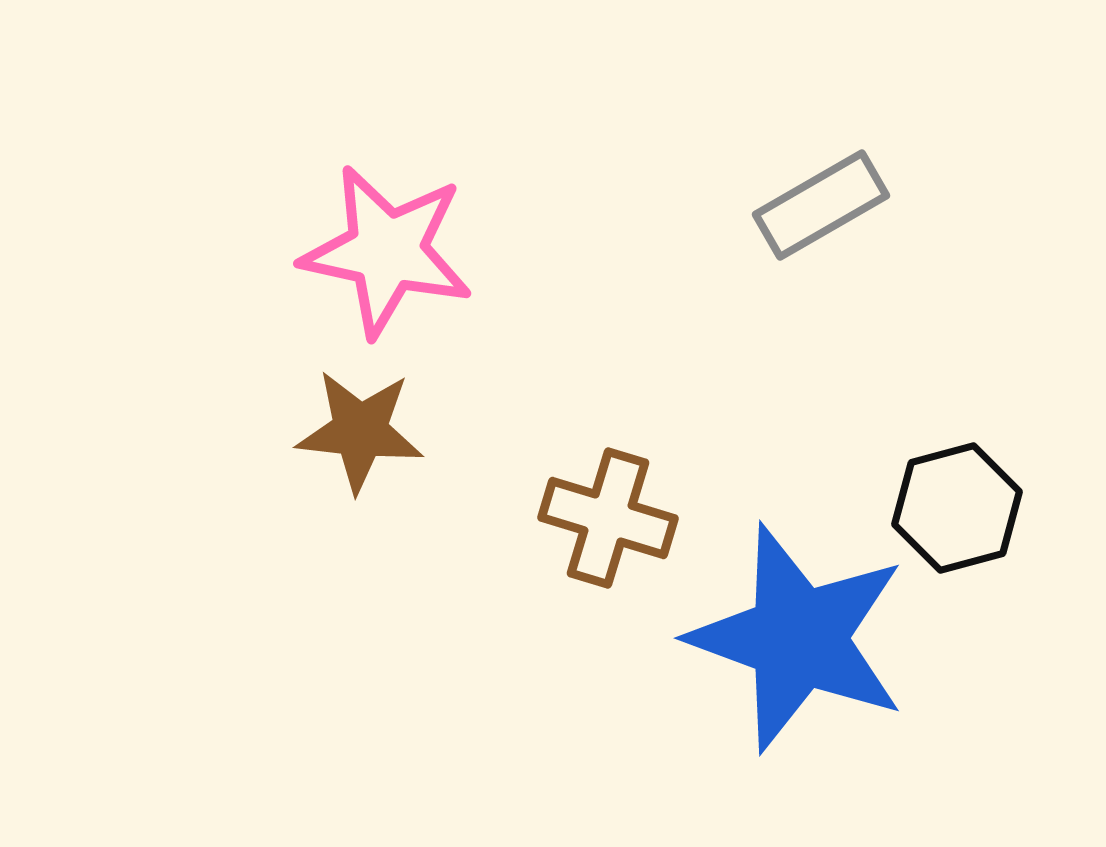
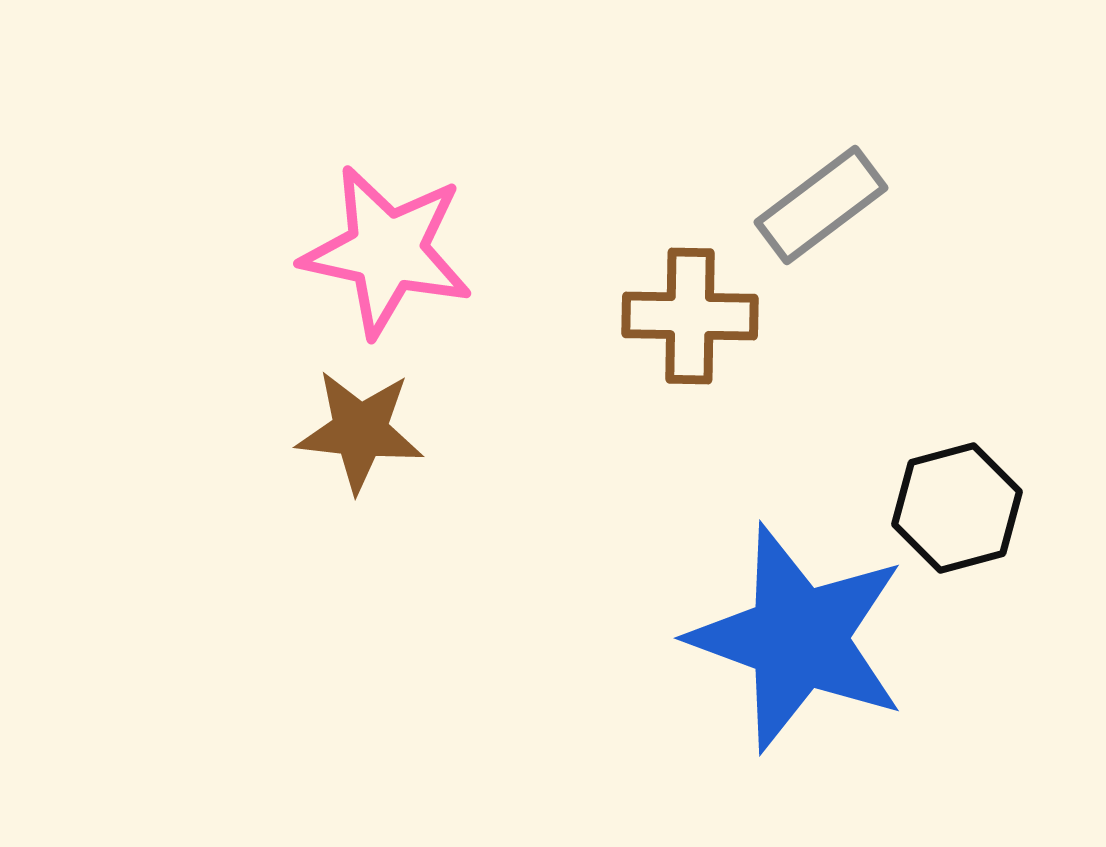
gray rectangle: rotated 7 degrees counterclockwise
brown cross: moved 82 px right, 202 px up; rotated 16 degrees counterclockwise
